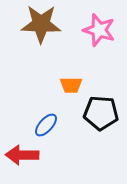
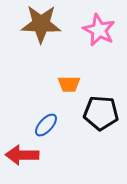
pink star: rotated 8 degrees clockwise
orange trapezoid: moved 2 px left, 1 px up
